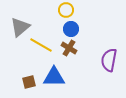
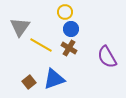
yellow circle: moved 1 px left, 2 px down
gray triangle: rotated 15 degrees counterclockwise
purple semicircle: moved 2 px left, 3 px up; rotated 40 degrees counterclockwise
blue triangle: moved 2 px down; rotated 20 degrees counterclockwise
brown square: rotated 24 degrees counterclockwise
